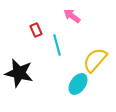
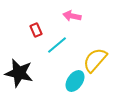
pink arrow: rotated 24 degrees counterclockwise
cyan line: rotated 65 degrees clockwise
cyan ellipse: moved 3 px left, 3 px up
